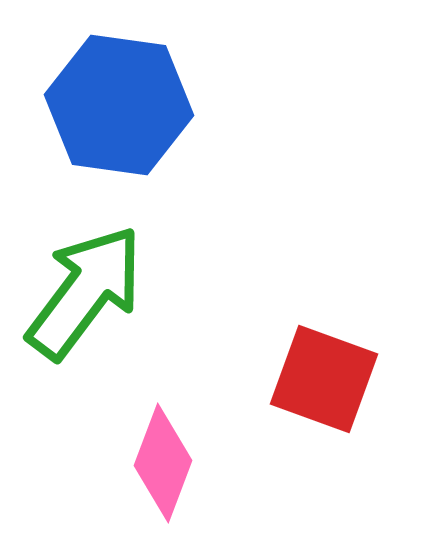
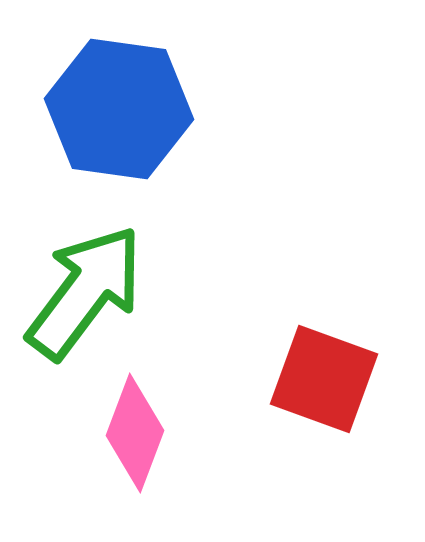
blue hexagon: moved 4 px down
pink diamond: moved 28 px left, 30 px up
